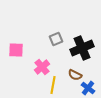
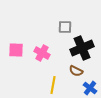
gray square: moved 9 px right, 12 px up; rotated 24 degrees clockwise
pink cross: moved 14 px up; rotated 21 degrees counterclockwise
brown semicircle: moved 1 px right, 4 px up
blue cross: moved 2 px right
